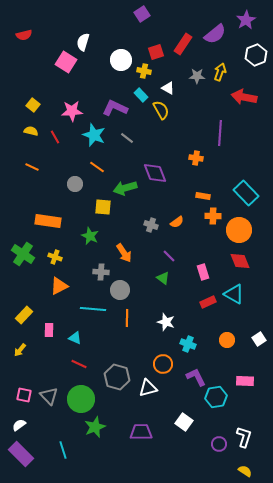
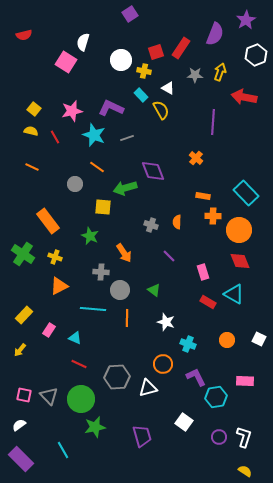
purple square at (142, 14): moved 12 px left
purple semicircle at (215, 34): rotated 30 degrees counterclockwise
red rectangle at (183, 44): moved 2 px left, 4 px down
gray star at (197, 76): moved 2 px left, 1 px up
yellow square at (33, 105): moved 1 px right, 4 px down
purple L-shape at (115, 108): moved 4 px left
pink star at (72, 111): rotated 10 degrees counterclockwise
purple line at (220, 133): moved 7 px left, 11 px up
gray line at (127, 138): rotated 56 degrees counterclockwise
orange cross at (196, 158): rotated 32 degrees clockwise
purple diamond at (155, 173): moved 2 px left, 2 px up
orange rectangle at (48, 221): rotated 45 degrees clockwise
orange semicircle at (177, 222): rotated 128 degrees clockwise
green triangle at (163, 278): moved 9 px left, 12 px down
red rectangle at (208, 302): rotated 56 degrees clockwise
pink rectangle at (49, 330): rotated 32 degrees clockwise
white square at (259, 339): rotated 32 degrees counterclockwise
gray hexagon at (117, 377): rotated 20 degrees counterclockwise
green star at (95, 427): rotated 10 degrees clockwise
purple trapezoid at (141, 432): moved 1 px right, 4 px down; rotated 75 degrees clockwise
purple circle at (219, 444): moved 7 px up
cyan line at (63, 450): rotated 12 degrees counterclockwise
purple rectangle at (21, 454): moved 5 px down
